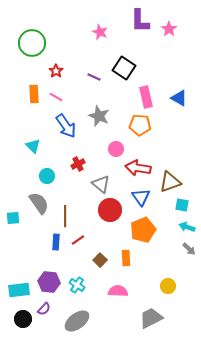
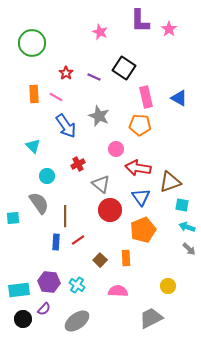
red star at (56, 71): moved 10 px right, 2 px down
